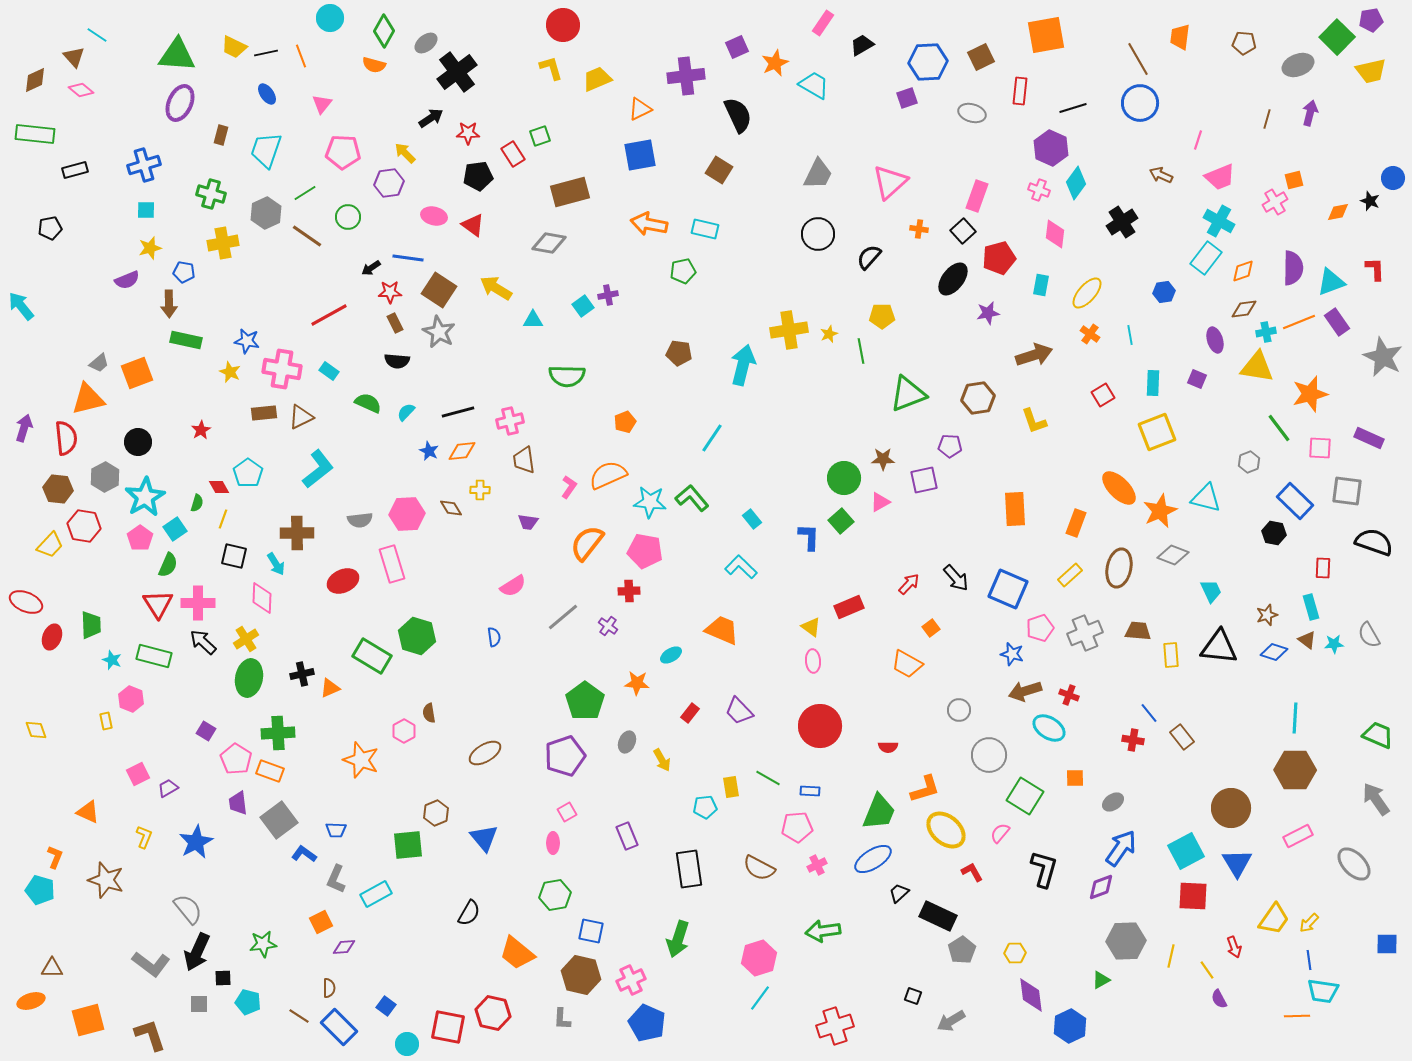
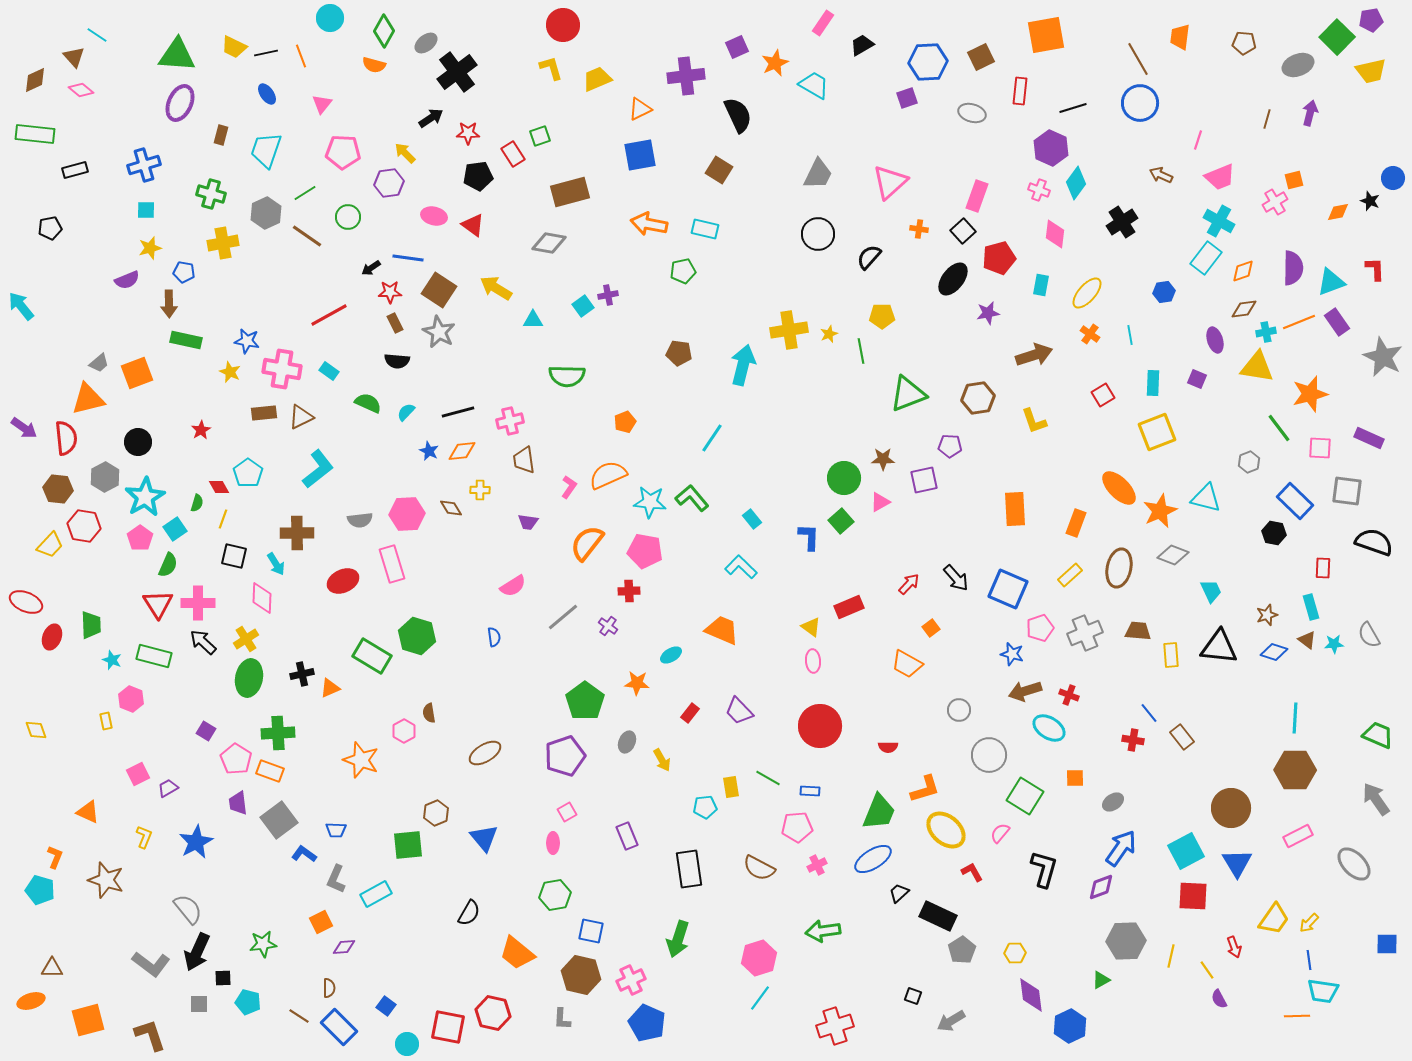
purple arrow at (24, 428): rotated 108 degrees clockwise
